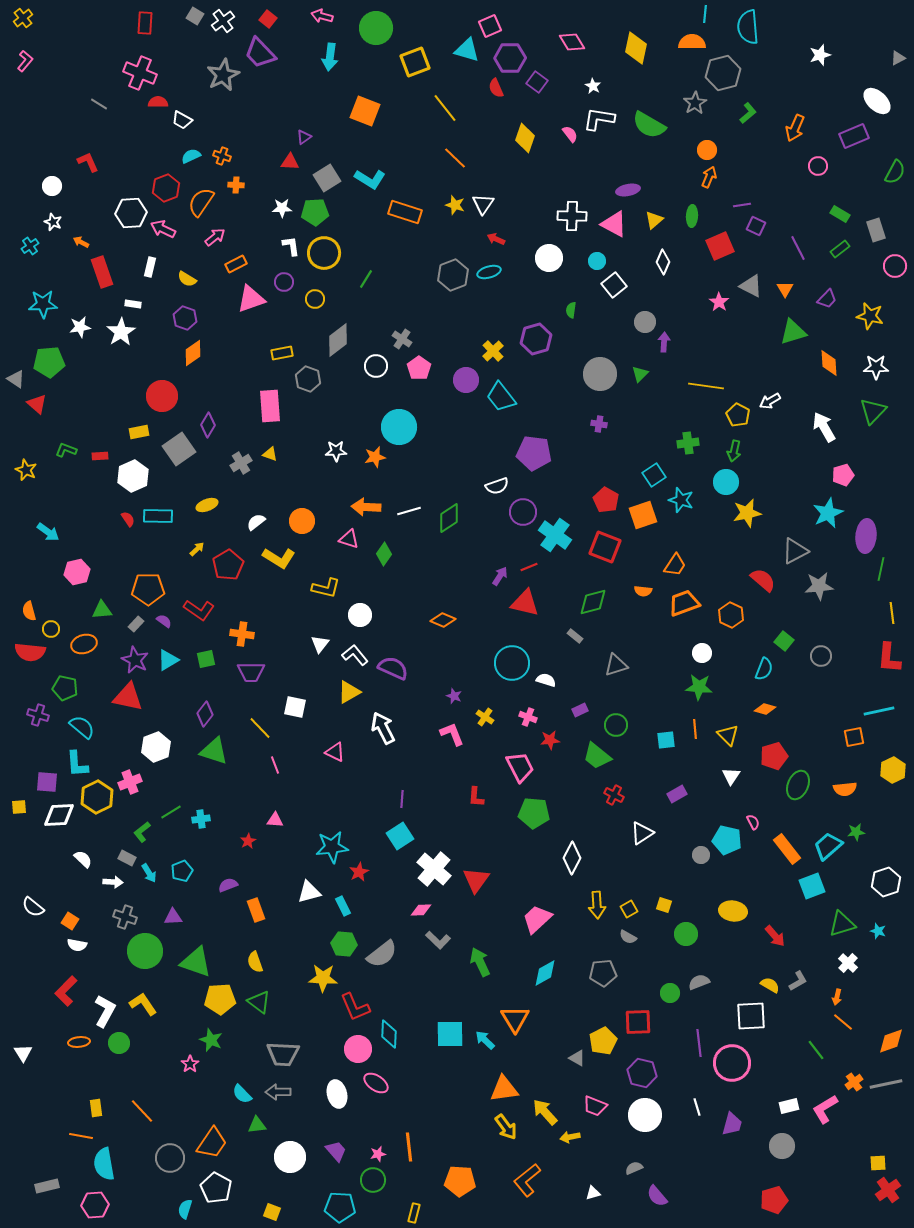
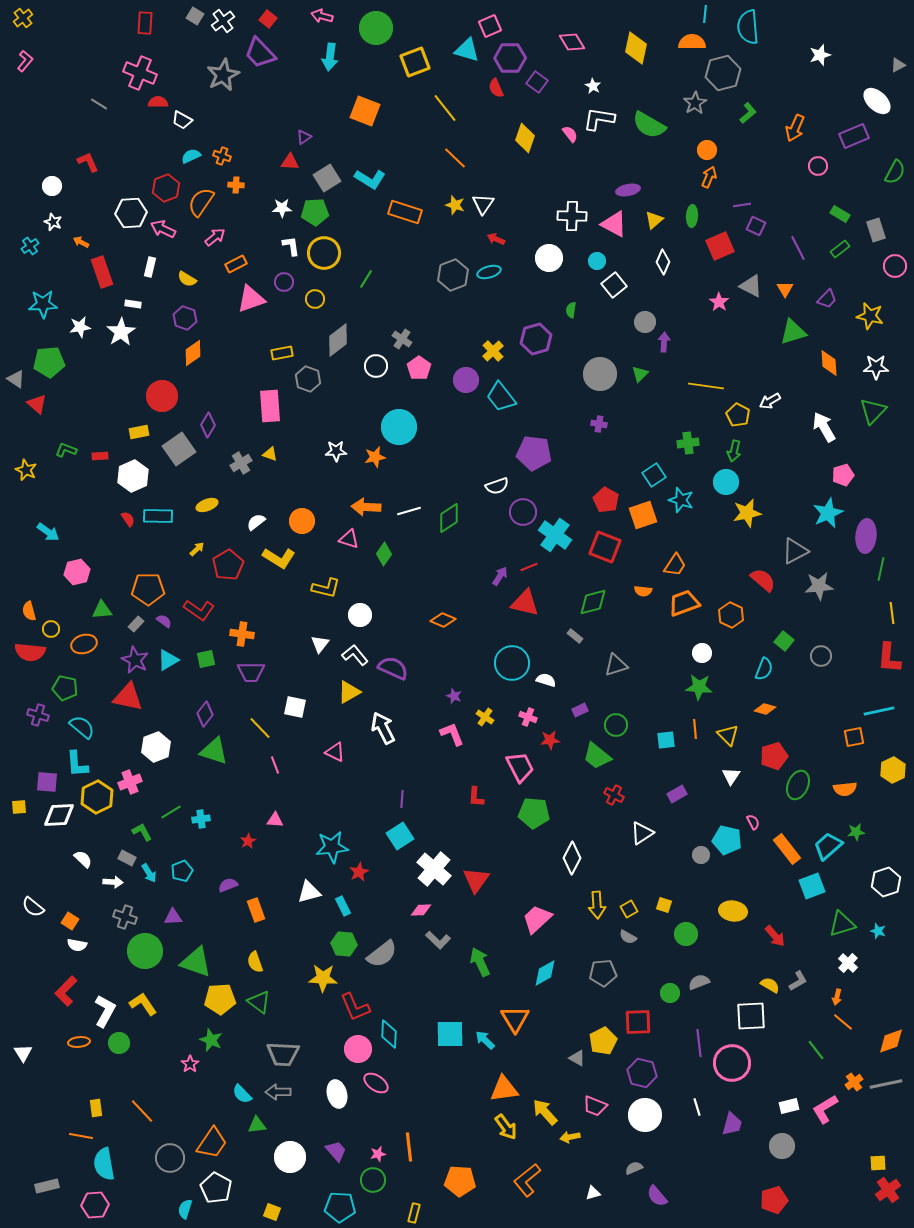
gray triangle at (898, 58): moved 7 px down
green L-shape at (142, 832): rotated 100 degrees clockwise
